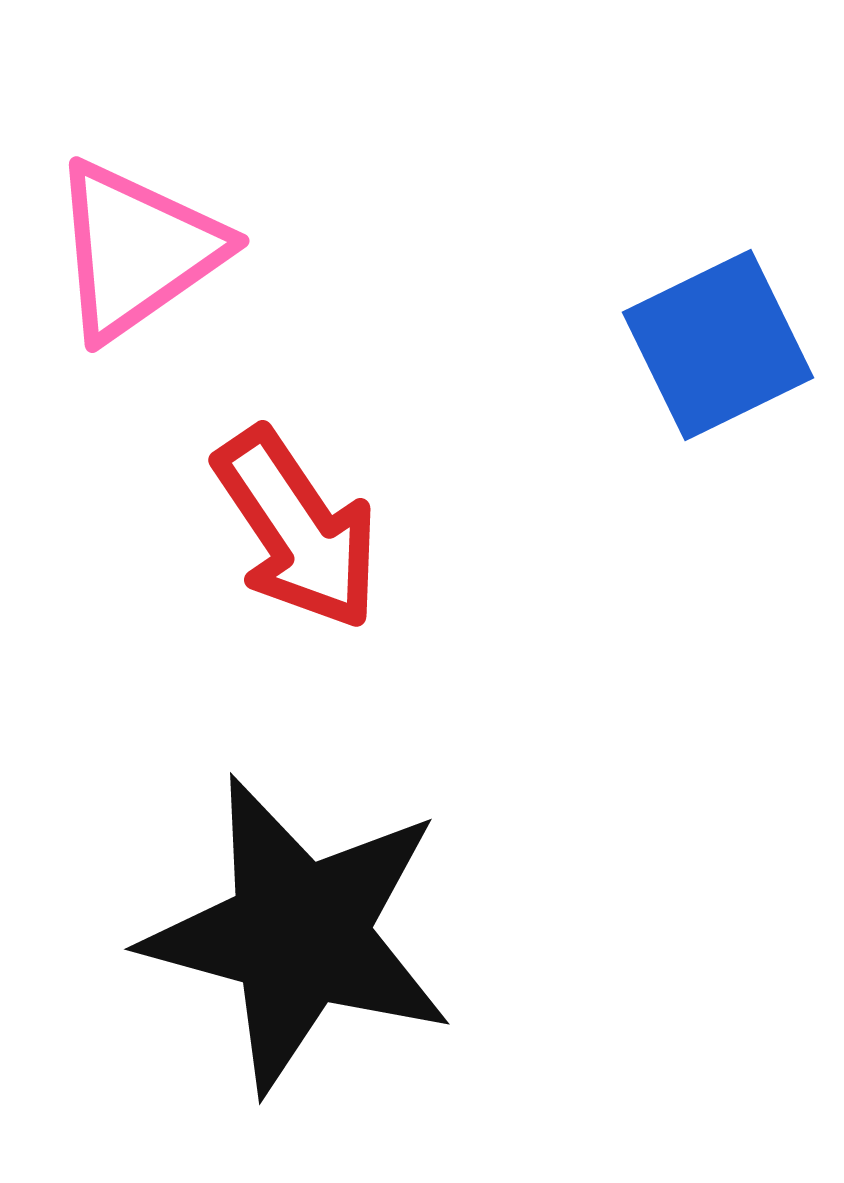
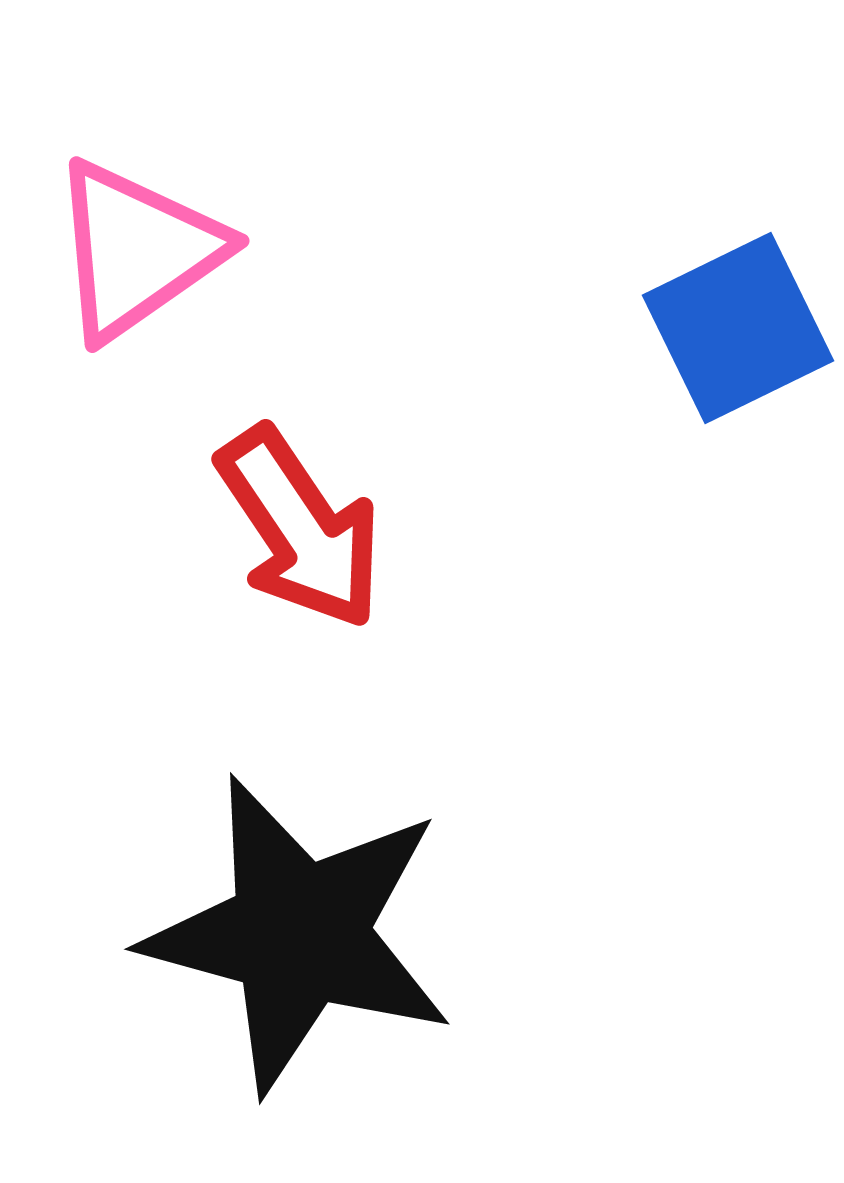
blue square: moved 20 px right, 17 px up
red arrow: moved 3 px right, 1 px up
